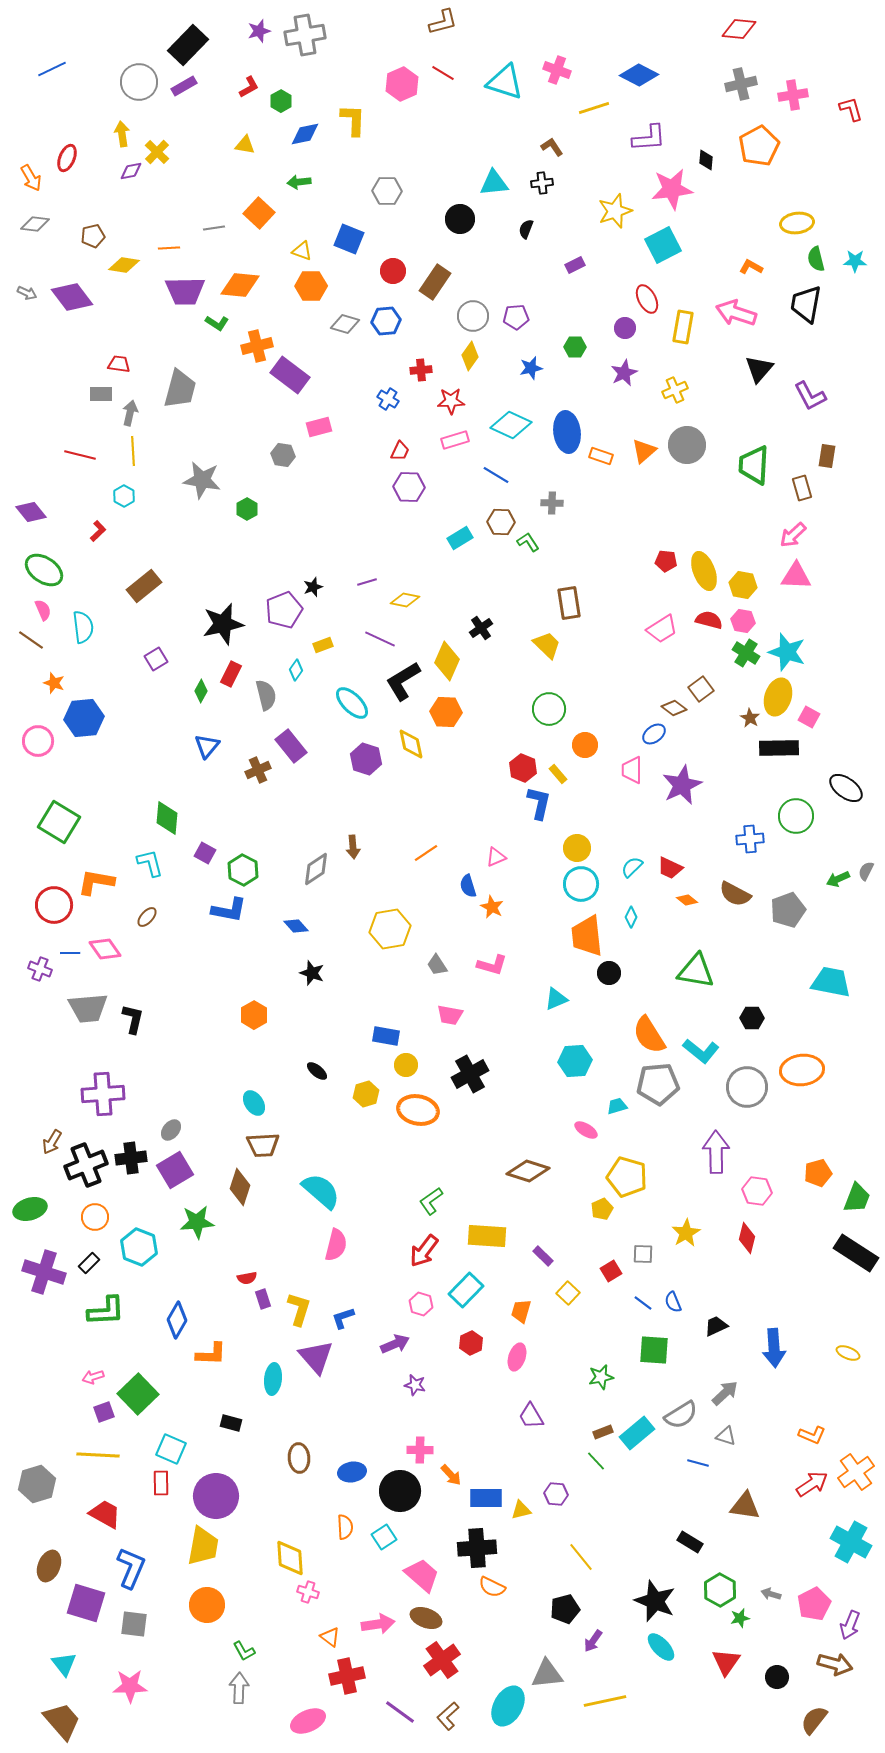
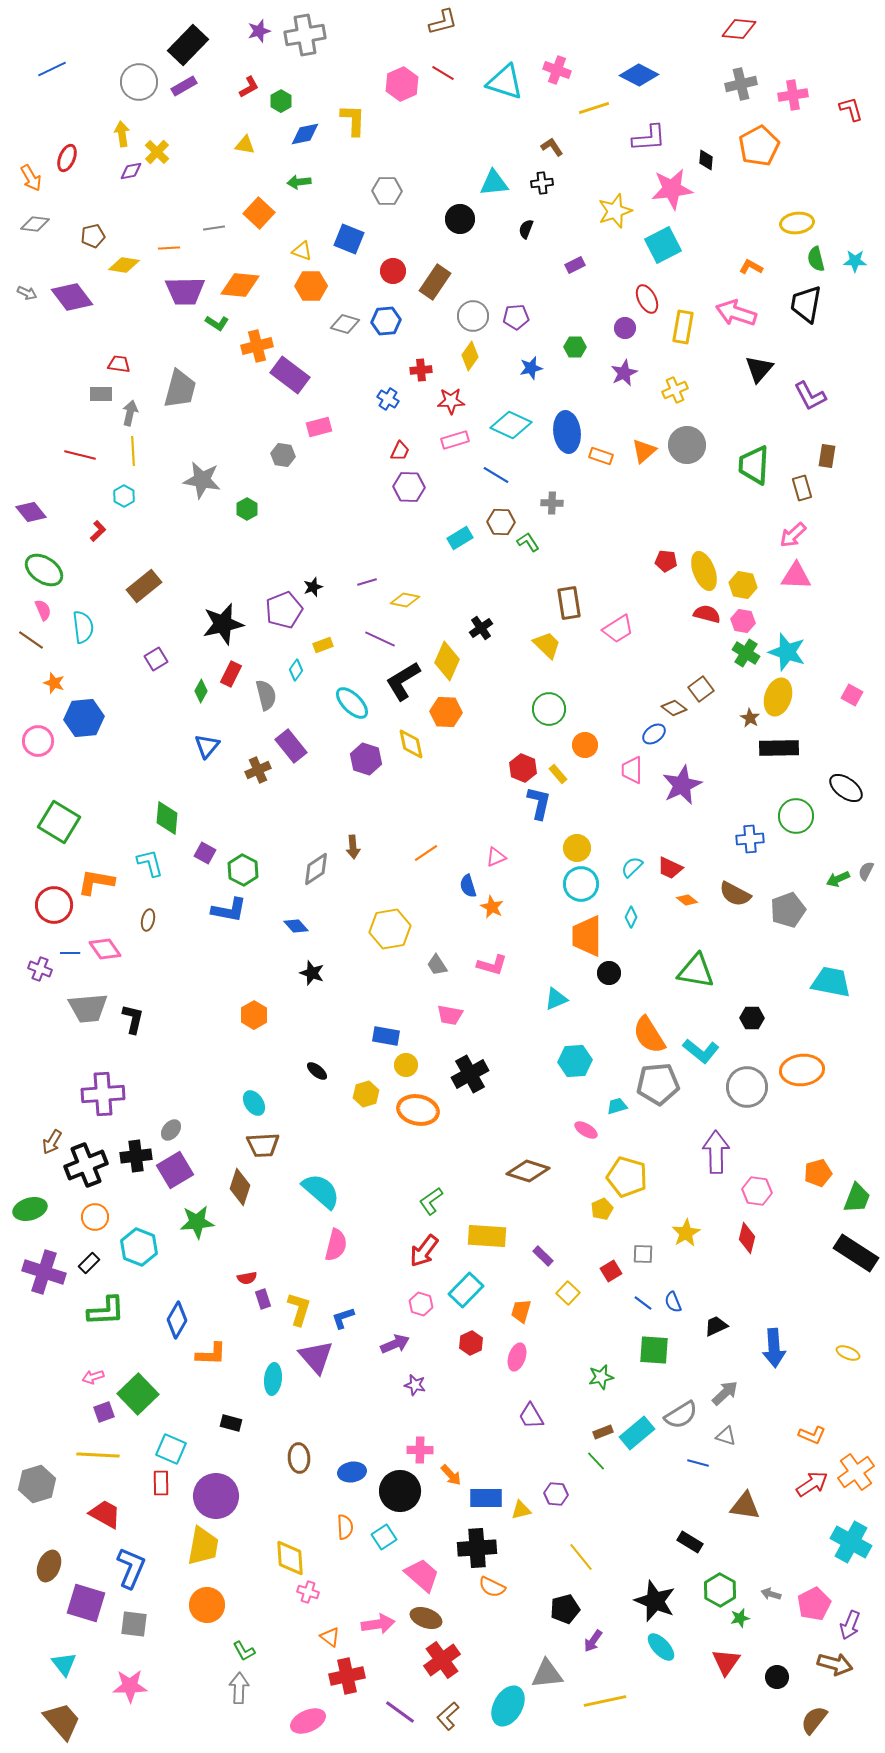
red semicircle at (709, 620): moved 2 px left, 6 px up
pink trapezoid at (662, 629): moved 44 px left
pink square at (809, 717): moved 43 px right, 22 px up
brown ellipse at (147, 917): moved 1 px right, 3 px down; rotated 30 degrees counterclockwise
orange trapezoid at (587, 936): rotated 6 degrees clockwise
black cross at (131, 1158): moved 5 px right, 2 px up
